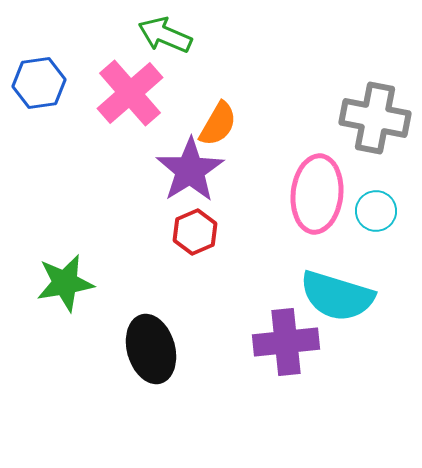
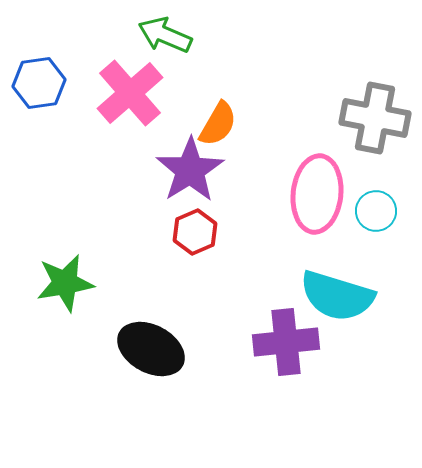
black ellipse: rotated 46 degrees counterclockwise
